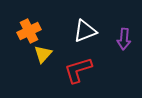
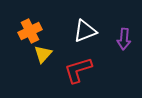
orange cross: moved 1 px right
